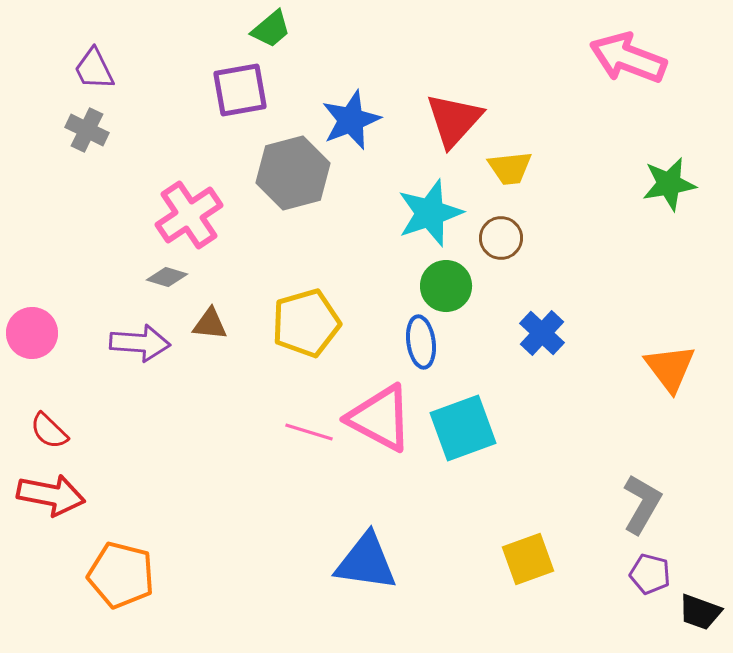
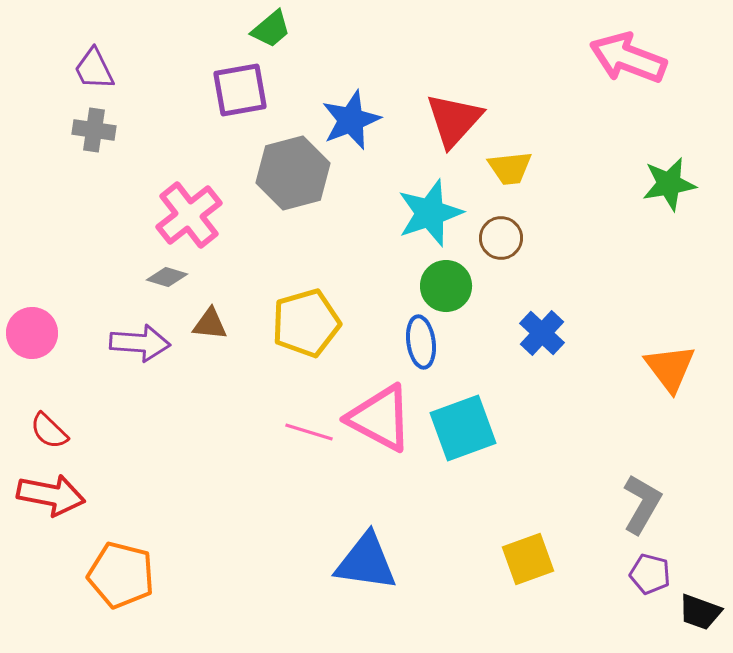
gray cross: moved 7 px right; rotated 18 degrees counterclockwise
pink cross: rotated 4 degrees counterclockwise
